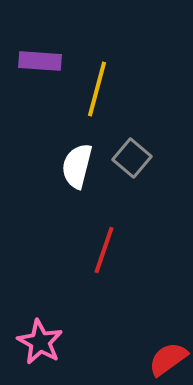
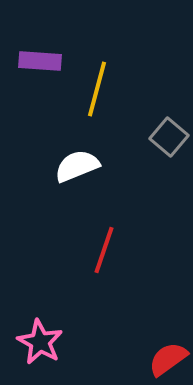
gray square: moved 37 px right, 21 px up
white semicircle: rotated 54 degrees clockwise
